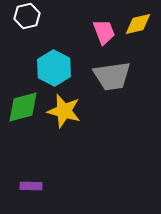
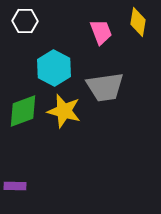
white hexagon: moved 2 px left, 5 px down; rotated 15 degrees clockwise
yellow diamond: moved 2 px up; rotated 68 degrees counterclockwise
pink trapezoid: moved 3 px left
gray trapezoid: moved 7 px left, 11 px down
green diamond: moved 4 px down; rotated 6 degrees counterclockwise
purple rectangle: moved 16 px left
